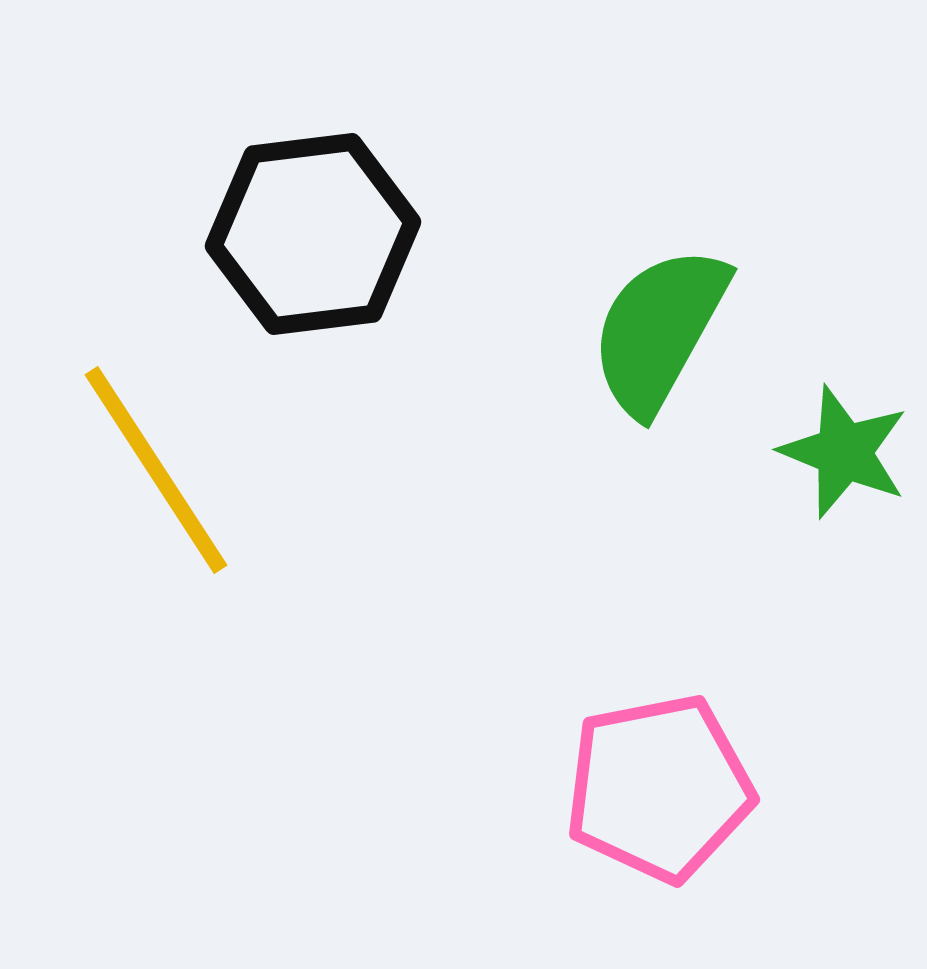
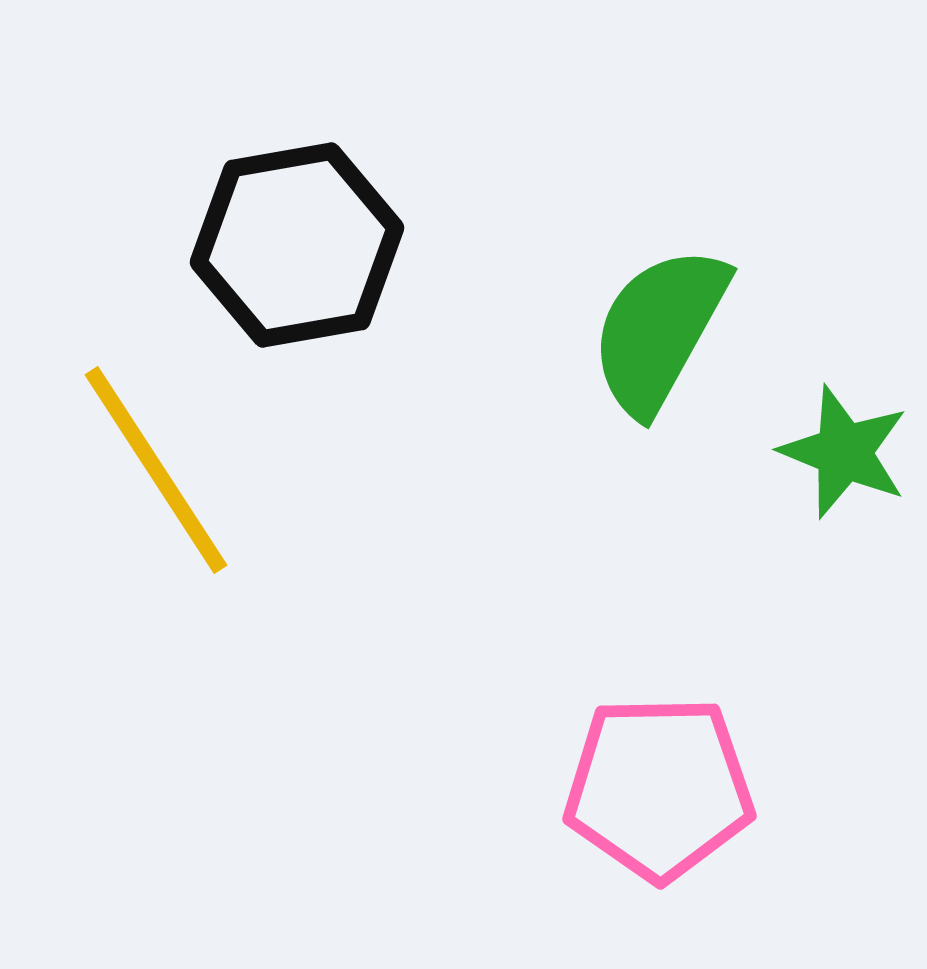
black hexagon: moved 16 px left, 11 px down; rotated 3 degrees counterclockwise
pink pentagon: rotated 10 degrees clockwise
